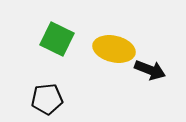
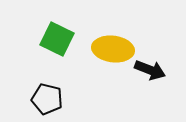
yellow ellipse: moved 1 px left; rotated 6 degrees counterclockwise
black pentagon: rotated 20 degrees clockwise
